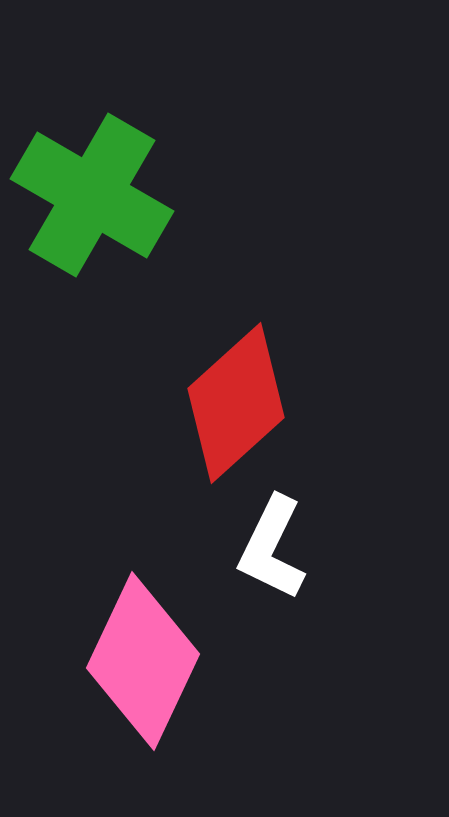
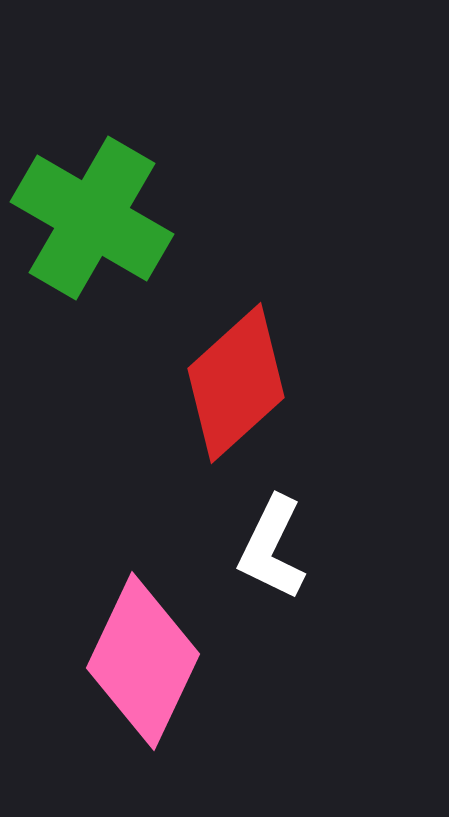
green cross: moved 23 px down
red diamond: moved 20 px up
